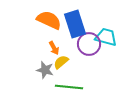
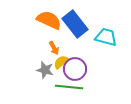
blue rectangle: rotated 20 degrees counterclockwise
purple circle: moved 14 px left, 25 px down
